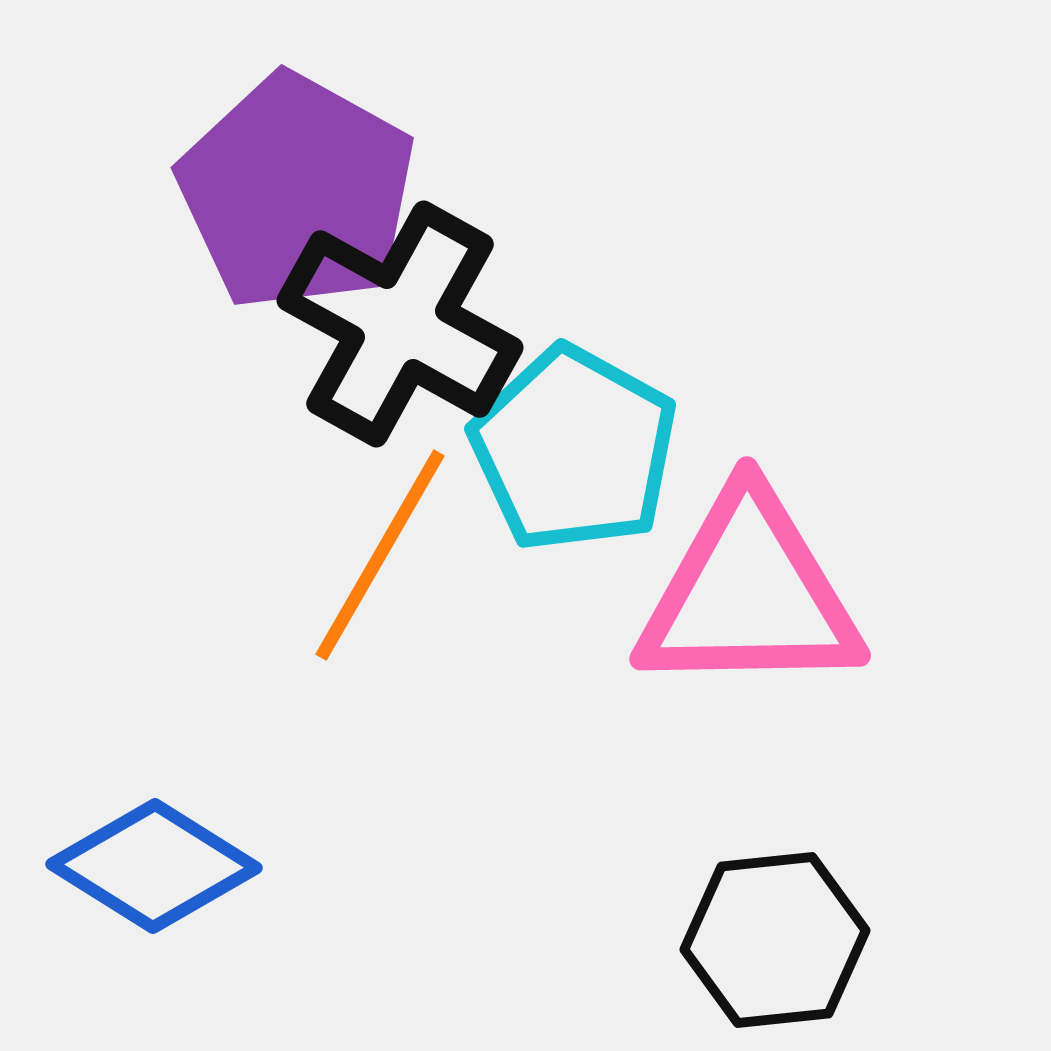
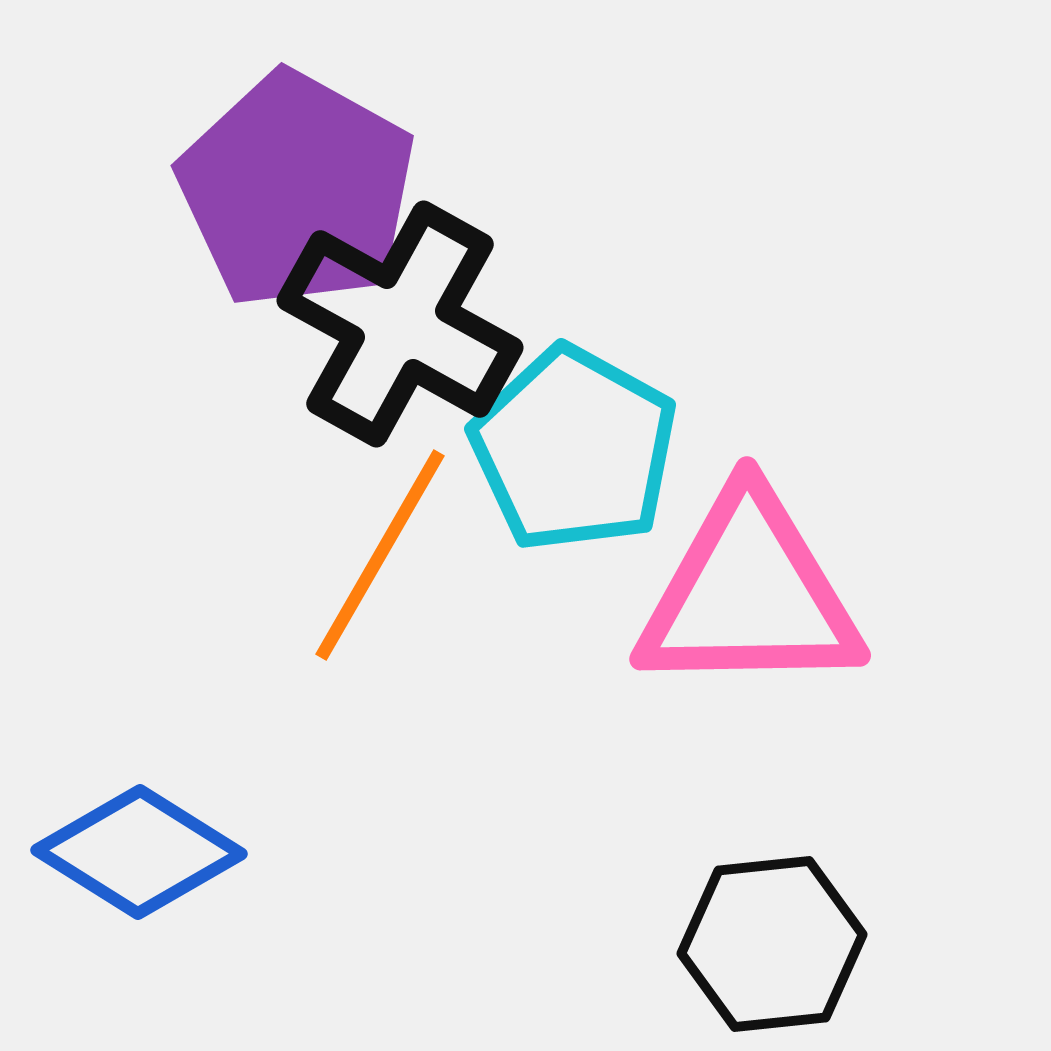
purple pentagon: moved 2 px up
blue diamond: moved 15 px left, 14 px up
black hexagon: moved 3 px left, 4 px down
